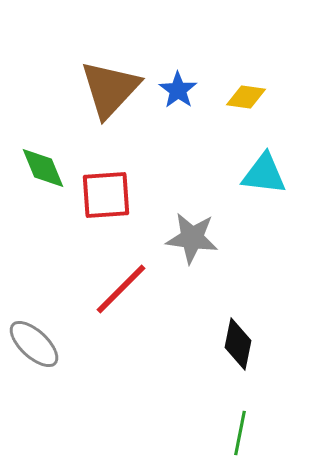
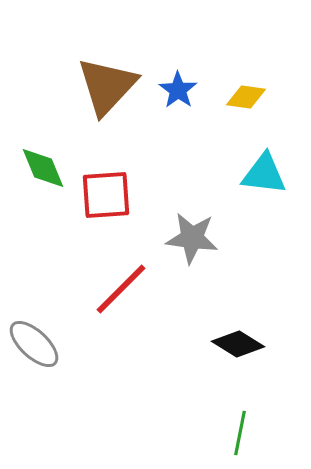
brown triangle: moved 3 px left, 3 px up
black diamond: rotated 69 degrees counterclockwise
